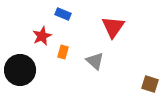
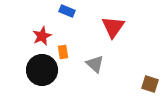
blue rectangle: moved 4 px right, 3 px up
orange rectangle: rotated 24 degrees counterclockwise
gray triangle: moved 3 px down
black circle: moved 22 px right
